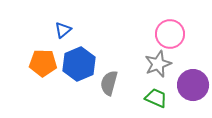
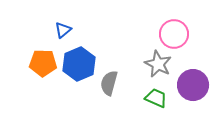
pink circle: moved 4 px right
gray star: rotated 24 degrees counterclockwise
